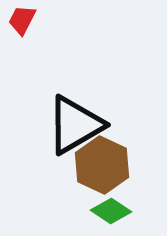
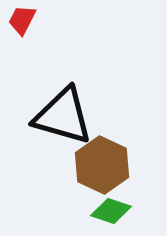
black triangle: moved 12 px left, 9 px up; rotated 46 degrees clockwise
green diamond: rotated 15 degrees counterclockwise
